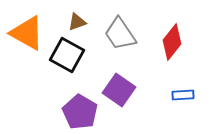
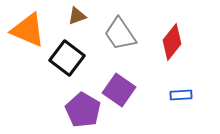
brown triangle: moved 6 px up
orange triangle: moved 1 px right, 3 px up; rotated 6 degrees counterclockwise
black square: moved 3 px down; rotated 8 degrees clockwise
blue rectangle: moved 2 px left
purple pentagon: moved 3 px right, 2 px up
